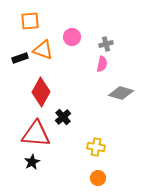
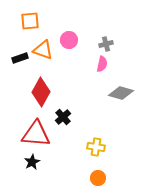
pink circle: moved 3 px left, 3 px down
